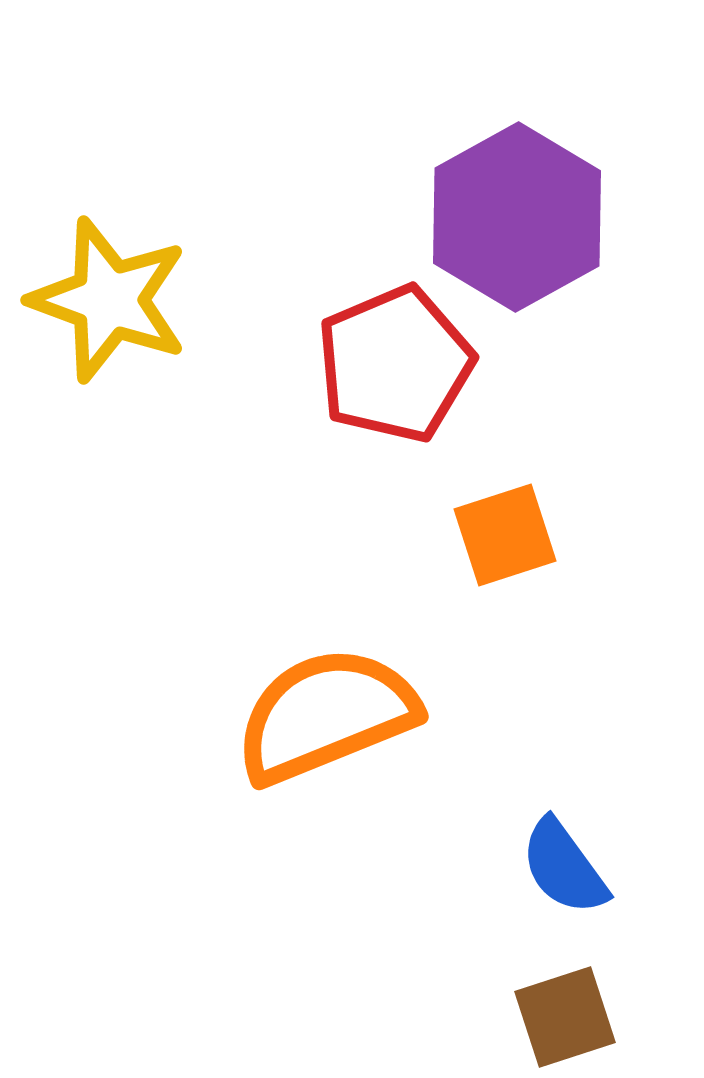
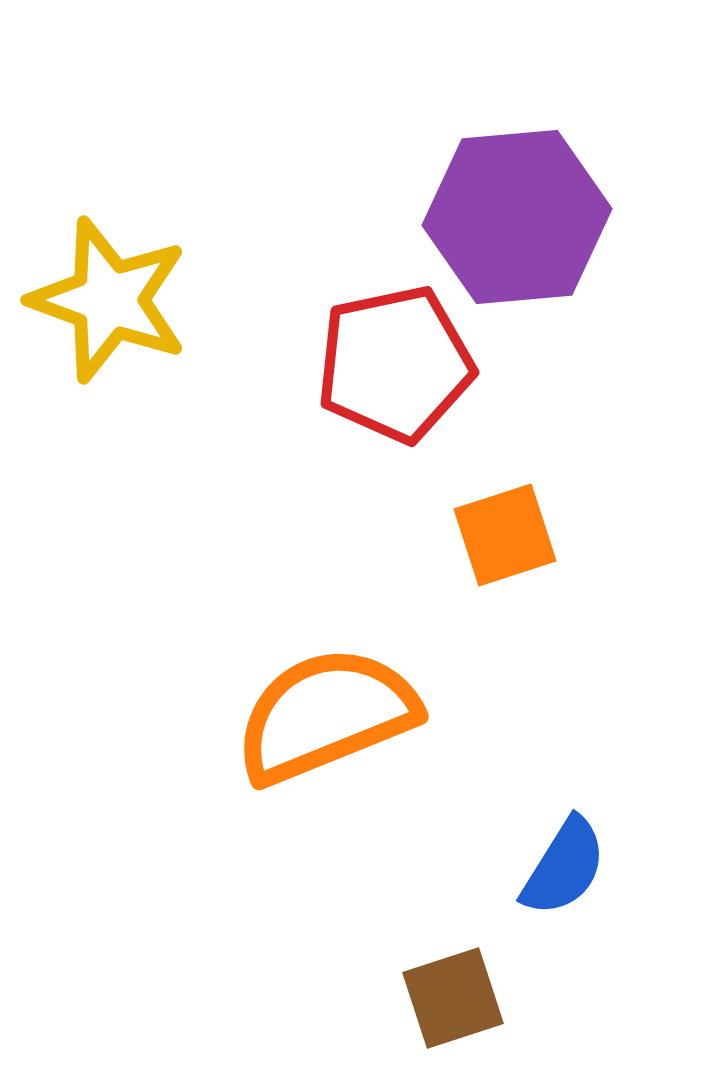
purple hexagon: rotated 24 degrees clockwise
red pentagon: rotated 11 degrees clockwise
blue semicircle: rotated 112 degrees counterclockwise
brown square: moved 112 px left, 19 px up
